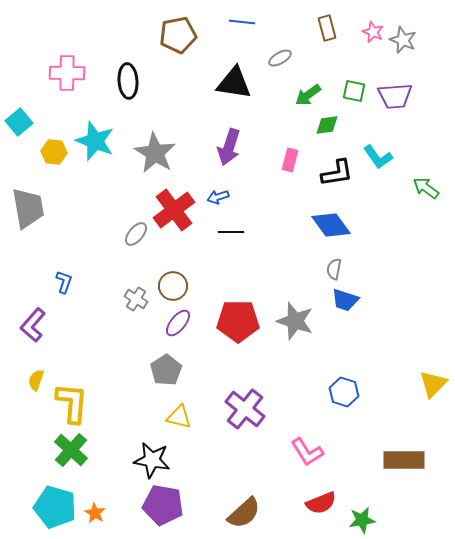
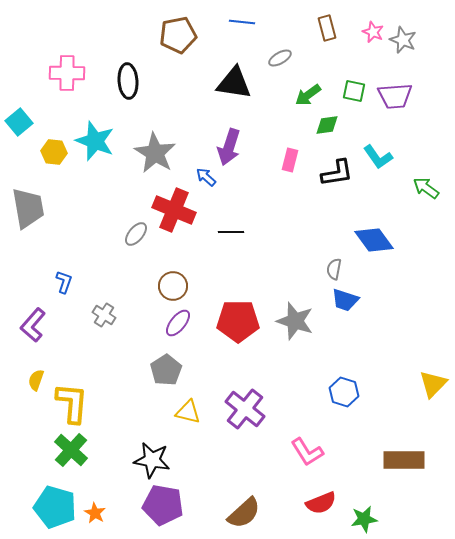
blue arrow at (218, 197): moved 12 px left, 20 px up; rotated 60 degrees clockwise
red cross at (174, 210): rotated 30 degrees counterclockwise
blue diamond at (331, 225): moved 43 px right, 15 px down
gray cross at (136, 299): moved 32 px left, 16 px down
yellow triangle at (179, 417): moved 9 px right, 5 px up
green star at (362, 520): moved 2 px right, 1 px up
